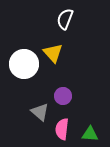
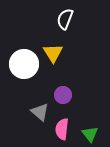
yellow triangle: rotated 10 degrees clockwise
purple circle: moved 1 px up
green triangle: rotated 48 degrees clockwise
